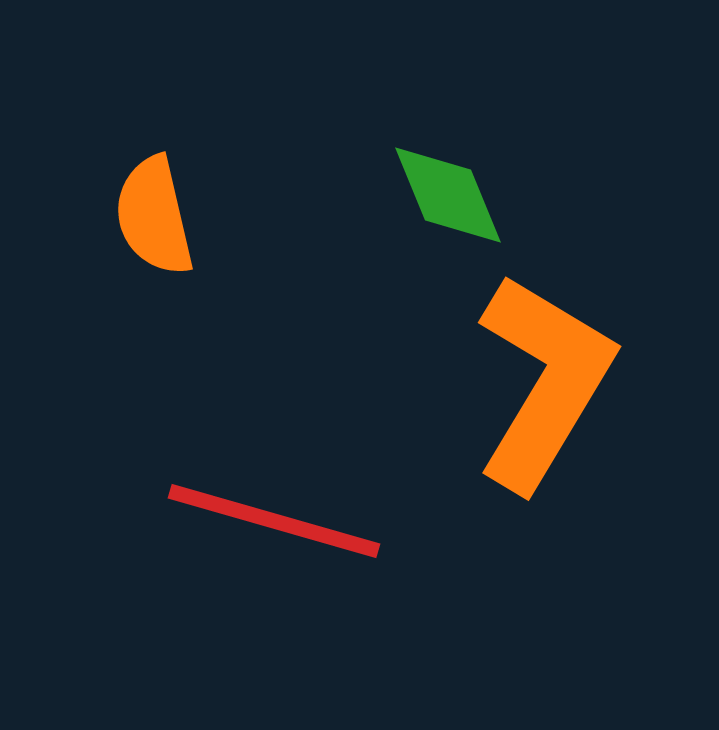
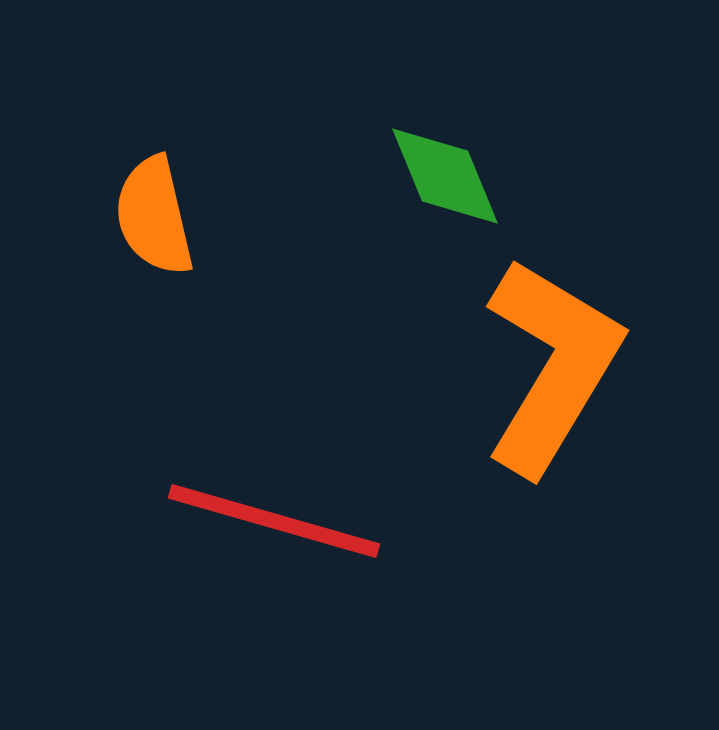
green diamond: moved 3 px left, 19 px up
orange L-shape: moved 8 px right, 16 px up
